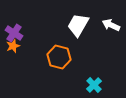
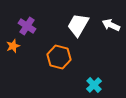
purple cross: moved 13 px right, 7 px up
